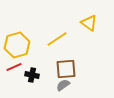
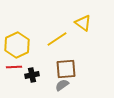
yellow triangle: moved 6 px left
yellow hexagon: rotated 10 degrees counterclockwise
red line: rotated 21 degrees clockwise
black cross: rotated 24 degrees counterclockwise
gray semicircle: moved 1 px left
